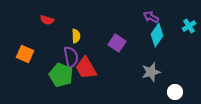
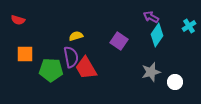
red semicircle: moved 29 px left
yellow semicircle: rotated 104 degrees counterclockwise
purple square: moved 2 px right, 2 px up
orange square: rotated 24 degrees counterclockwise
green pentagon: moved 10 px left, 5 px up; rotated 20 degrees counterclockwise
white circle: moved 10 px up
